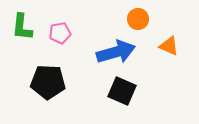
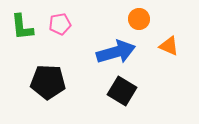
orange circle: moved 1 px right
green L-shape: rotated 12 degrees counterclockwise
pink pentagon: moved 9 px up
black square: rotated 8 degrees clockwise
